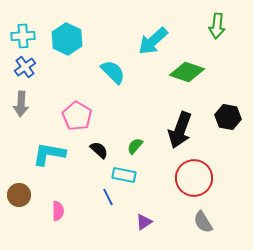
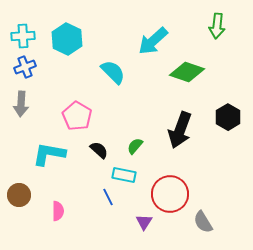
blue cross: rotated 15 degrees clockwise
black hexagon: rotated 20 degrees clockwise
red circle: moved 24 px left, 16 px down
purple triangle: rotated 24 degrees counterclockwise
